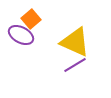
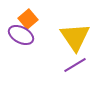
orange square: moved 3 px left
yellow triangle: moved 5 px up; rotated 32 degrees clockwise
